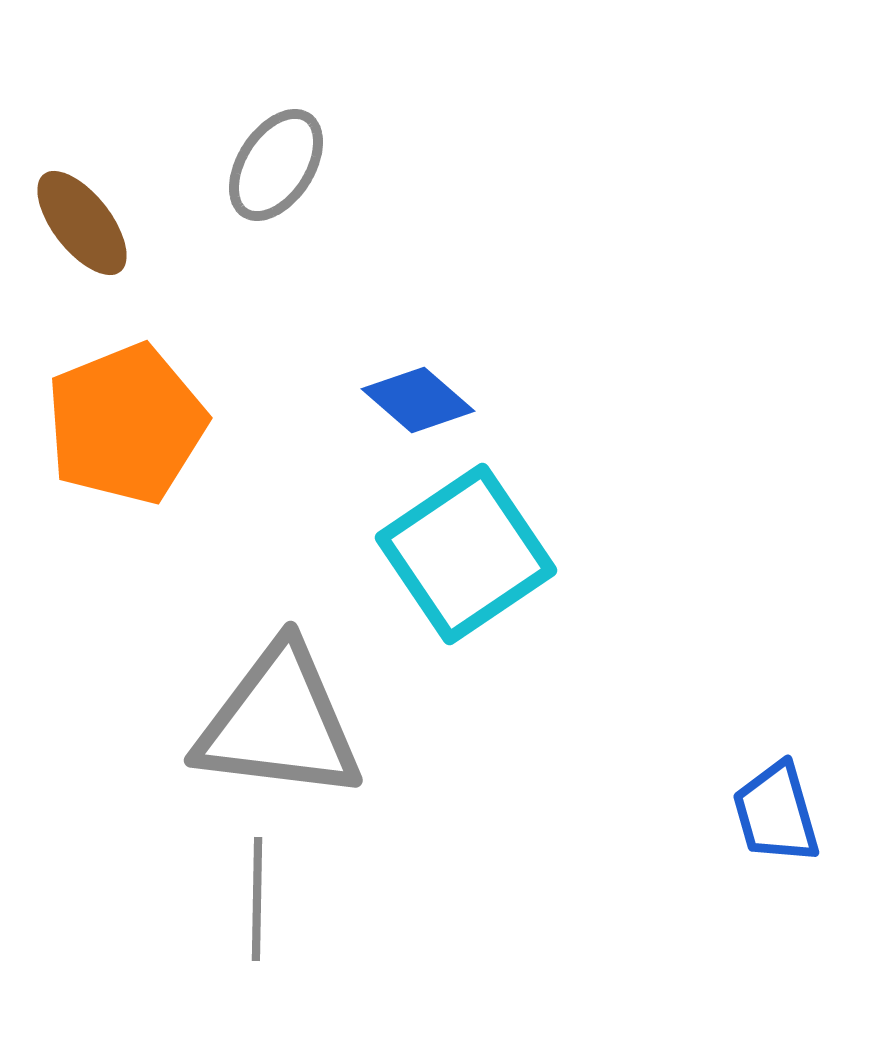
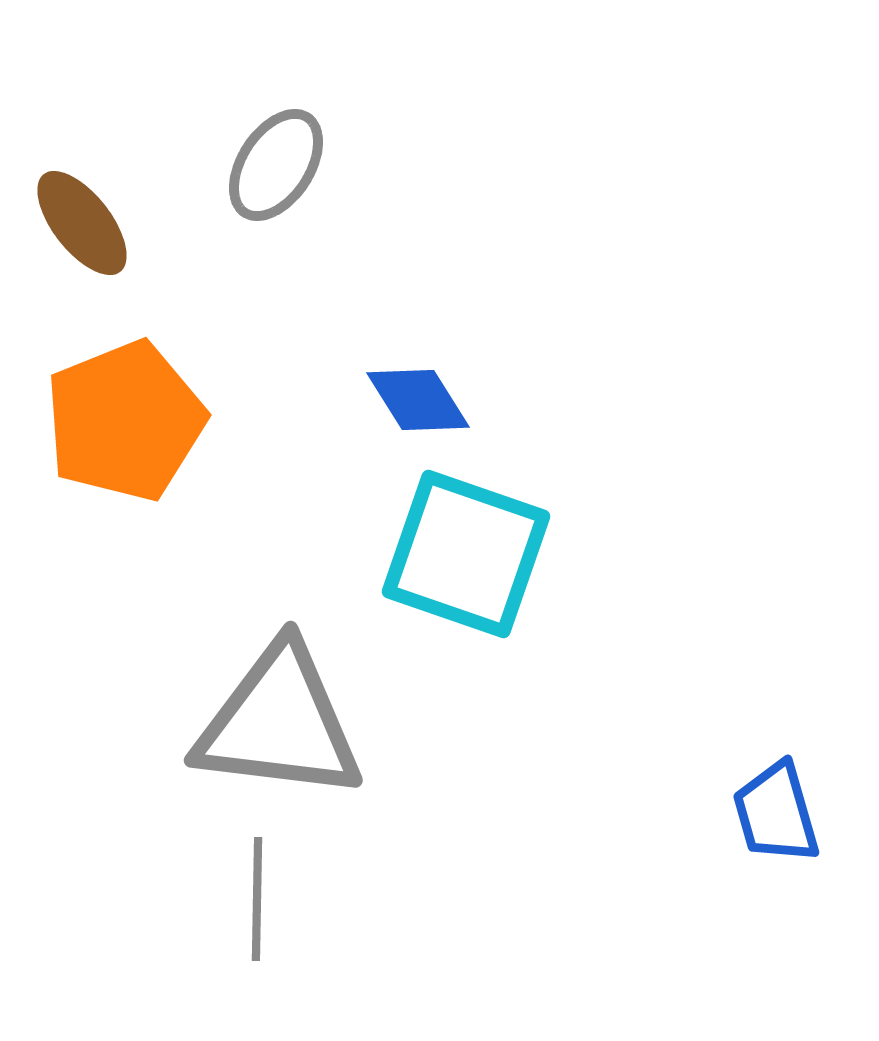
blue diamond: rotated 17 degrees clockwise
orange pentagon: moved 1 px left, 3 px up
cyan square: rotated 37 degrees counterclockwise
